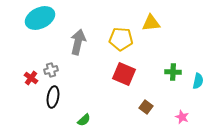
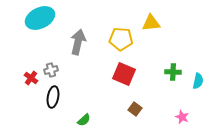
brown square: moved 11 px left, 2 px down
